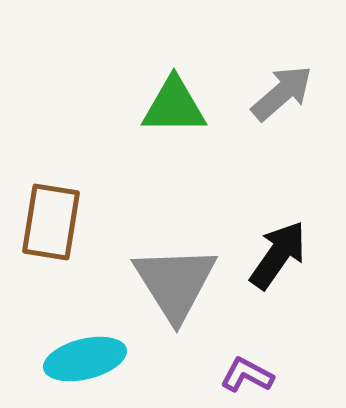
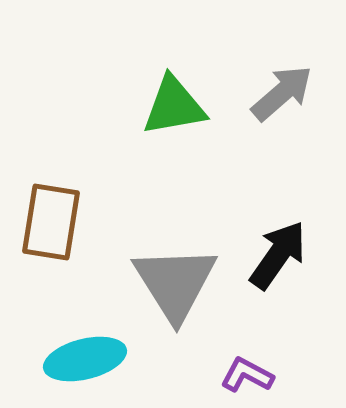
green triangle: rotated 10 degrees counterclockwise
